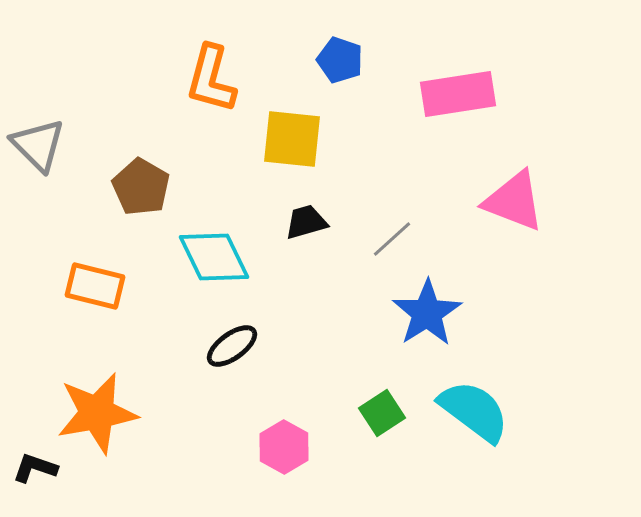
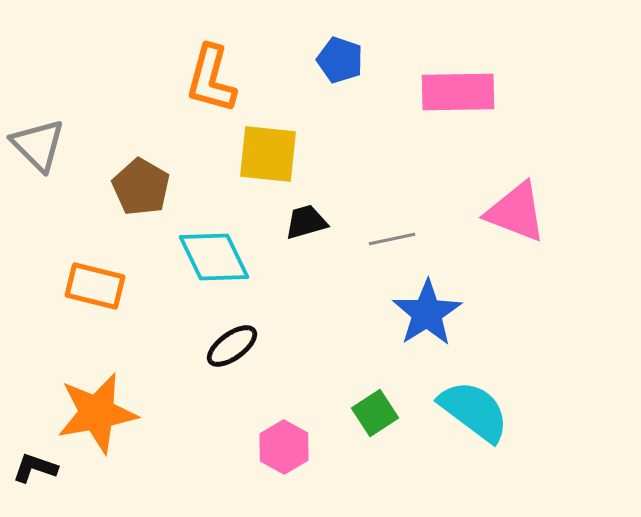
pink rectangle: moved 2 px up; rotated 8 degrees clockwise
yellow square: moved 24 px left, 15 px down
pink triangle: moved 2 px right, 11 px down
gray line: rotated 30 degrees clockwise
green square: moved 7 px left
